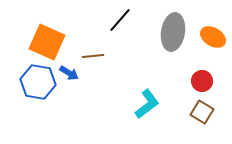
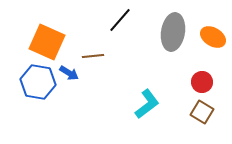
red circle: moved 1 px down
